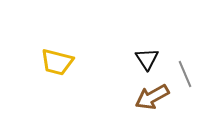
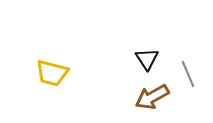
yellow trapezoid: moved 5 px left, 11 px down
gray line: moved 3 px right
